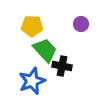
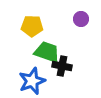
purple circle: moved 5 px up
green trapezoid: moved 2 px right, 2 px down; rotated 28 degrees counterclockwise
